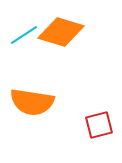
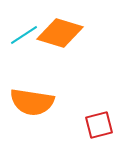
orange diamond: moved 1 px left, 1 px down
